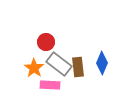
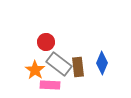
orange star: moved 1 px right, 2 px down
